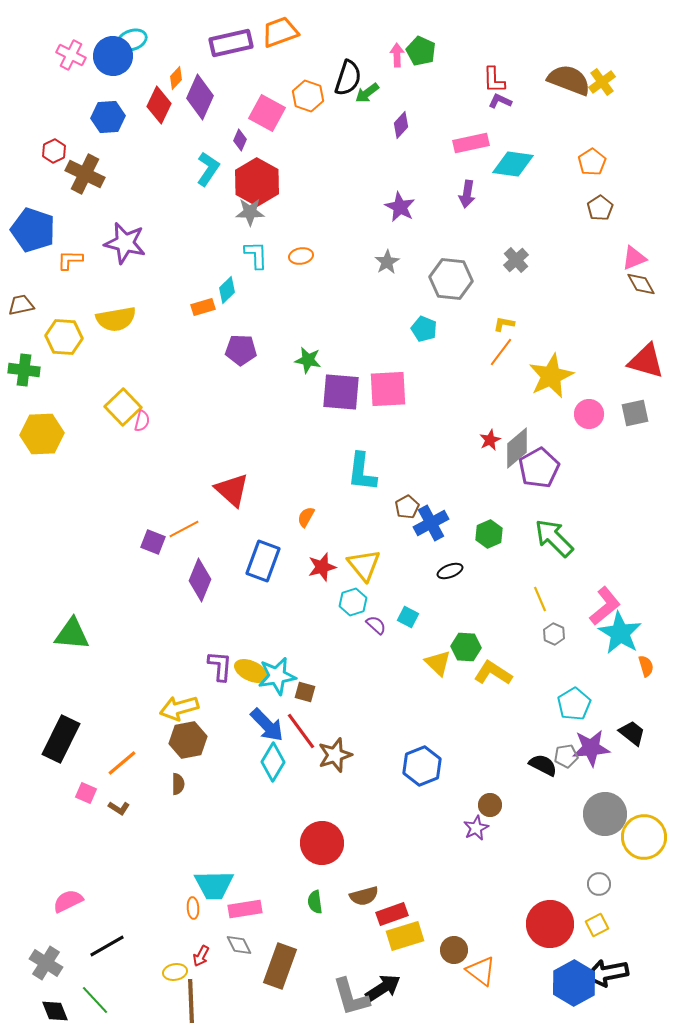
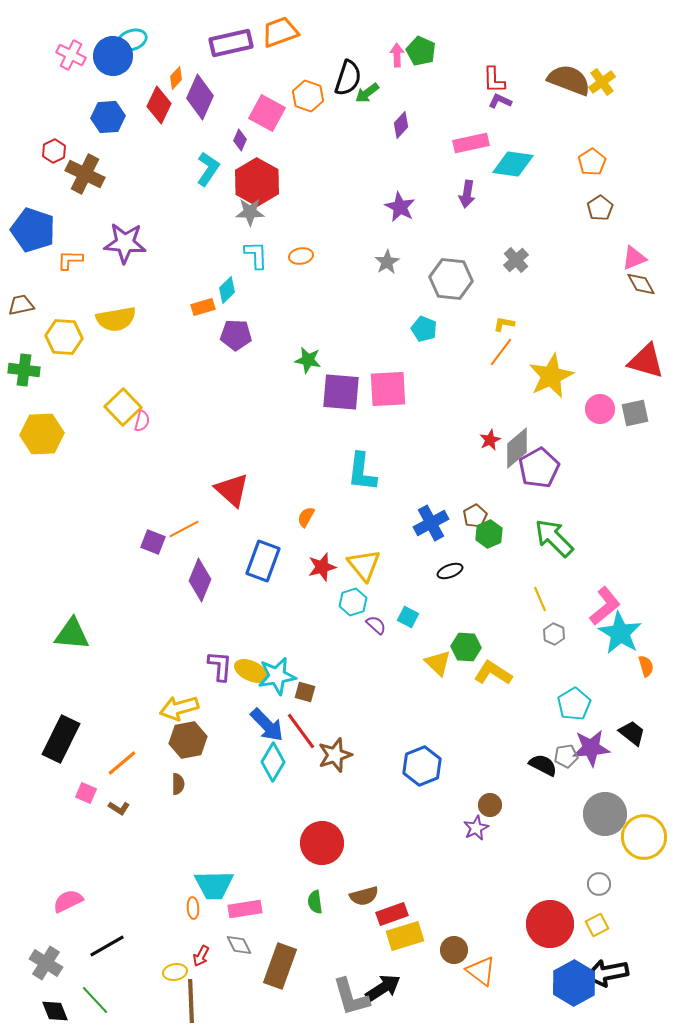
purple star at (125, 243): rotated 9 degrees counterclockwise
purple pentagon at (241, 350): moved 5 px left, 15 px up
pink circle at (589, 414): moved 11 px right, 5 px up
brown pentagon at (407, 507): moved 68 px right, 9 px down
